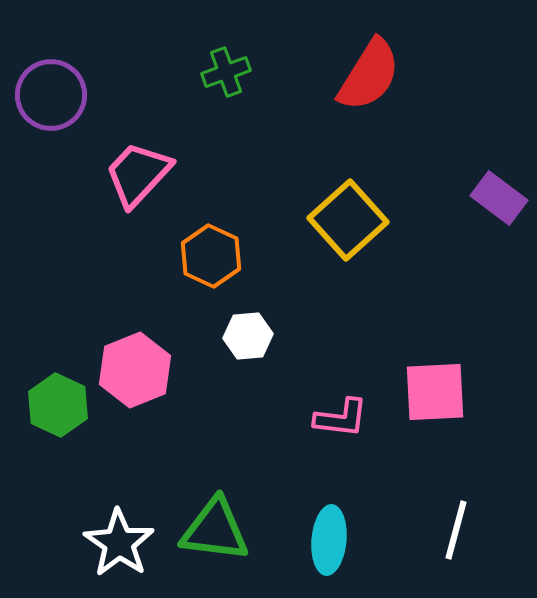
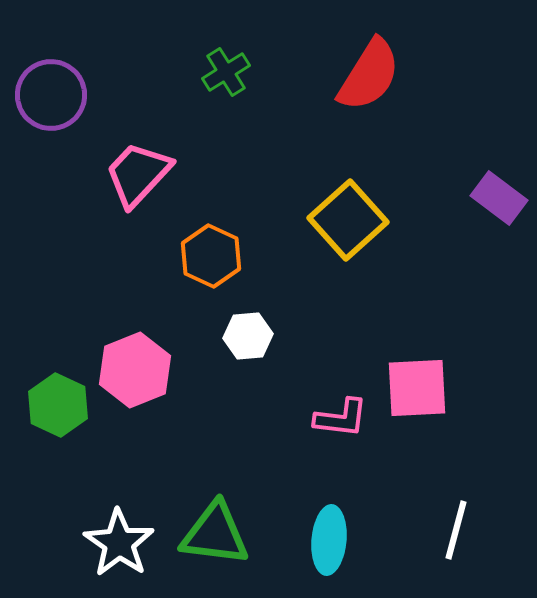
green cross: rotated 12 degrees counterclockwise
pink square: moved 18 px left, 4 px up
green triangle: moved 4 px down
